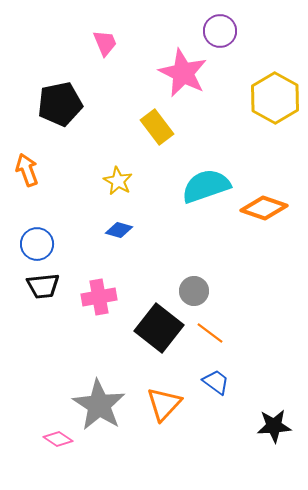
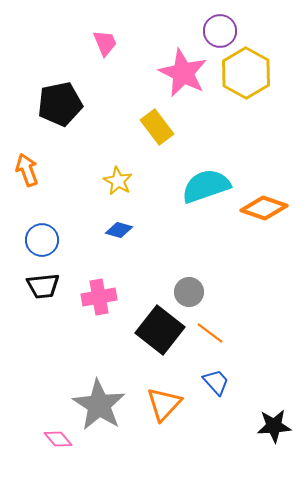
yellow hexagon: moved 29 px left, 25 px up
blue circle: moved 5 px right, 4 px up
gray circle: moved 5 px left, 1 px down
black square: moved 1 px right, 2 px down
blue trapezoid: rotated 12 degrees clockwise
pink diamond: rotated 16 degrees clockwise
